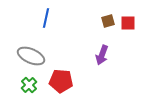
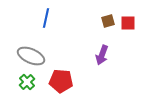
green cross: moved 2 px left, 3 px up
